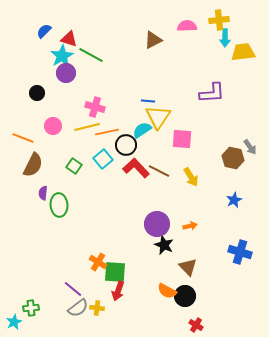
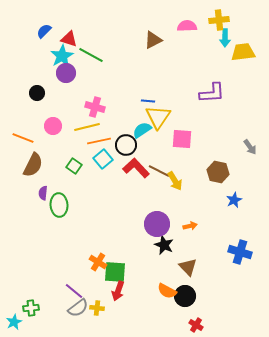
orange line at (107, 132): moved 8 px left, 9 px down
brown hexagon at (233, 158): moved 15 px left, 14 px down
yellow arrow at (191, 177): moved 16 px left, 4 px down
purple line at (73, 289): moved 1 px right, 2 px down
